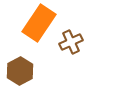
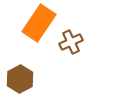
brown hexagon: moved 8 px down
